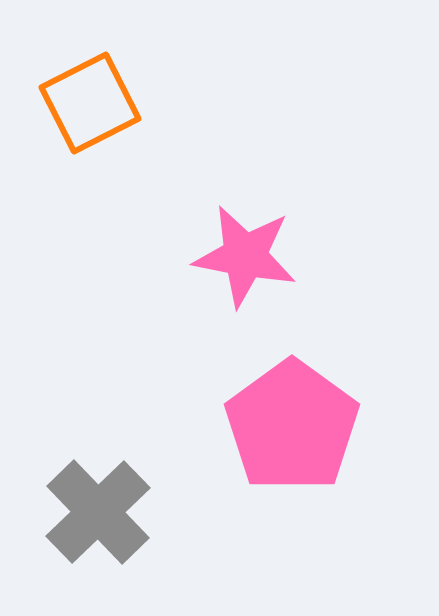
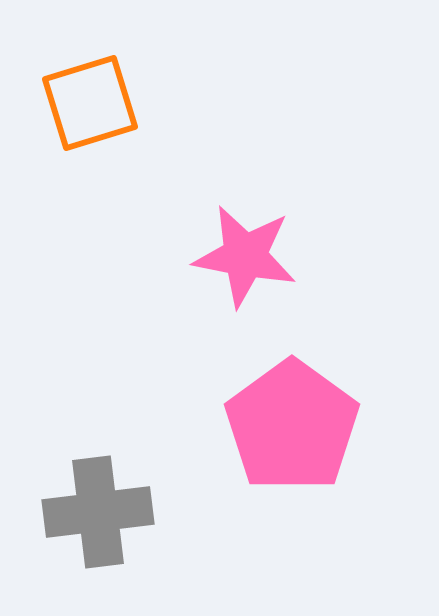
orange square: rotated 10 degrees clockwise
gray cross: rotated 37 degrees clockwise
